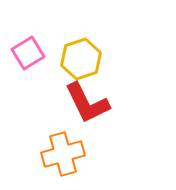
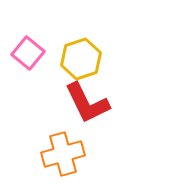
pink square: rotated 20 degrees counterclockwise
